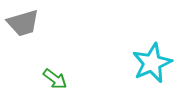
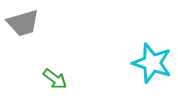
cyan star: rotated 30 degrees counterclockwise
